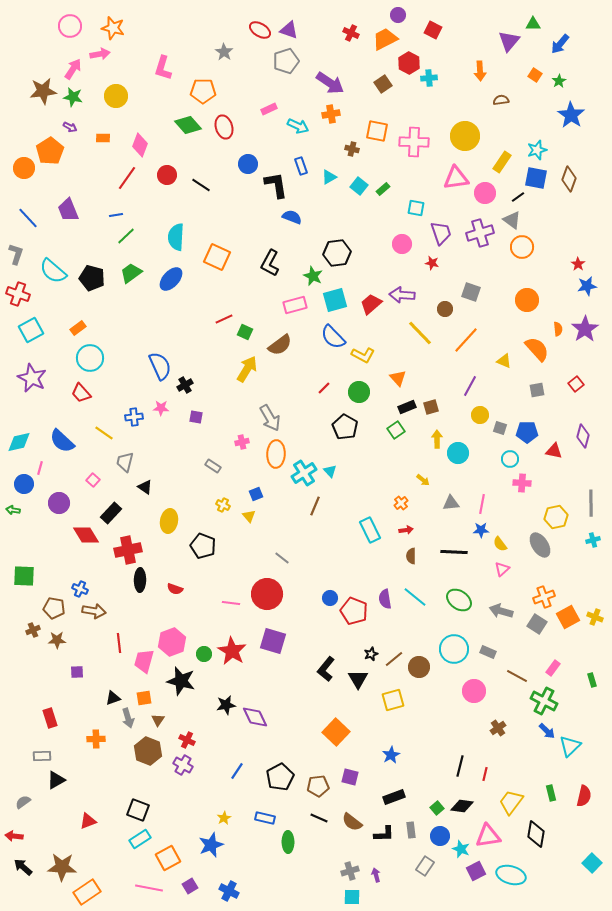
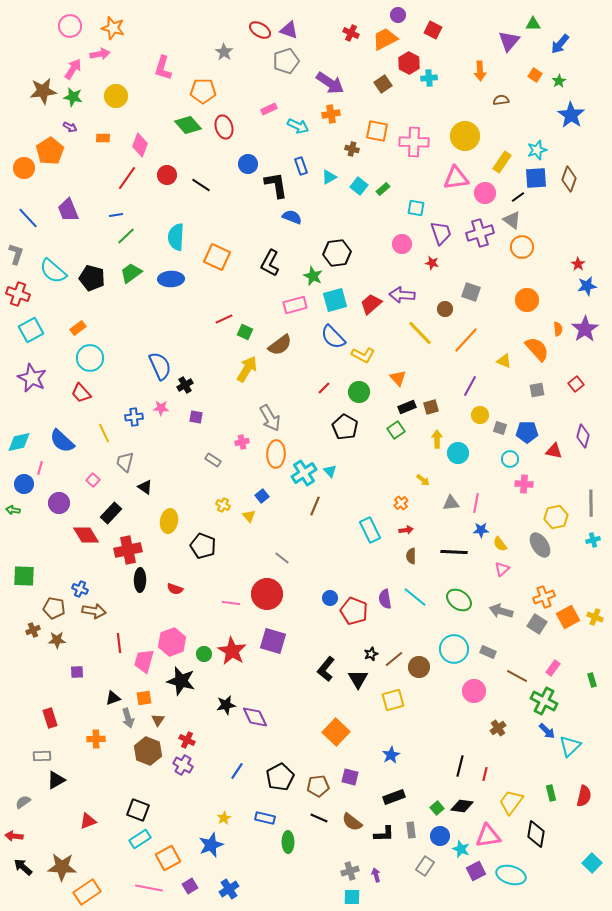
blue square at (536, 178): rotated 15 degrees counterclockwise
blue ellipse at (171, 279): rotated 45 degrees clockwise
yellow line at (104, 433): rotated 30 degrees clockwise
gray rectangle at (213, 466): moved 6 px up
pink cross at (522, 483): moved 2 px right, 1 px down
blue square at (256, 494): moved 6 px right, 2 px down; rotated 16 degrees counterclockwise
pink line at (482, 504): moved 6 px left, 1 px up
blue cross at (229, 891): moved 2 px up; rotated 30 degrees clockwise
